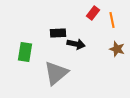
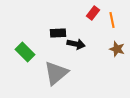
green rectangle: rotated 54 degrees counterclockwise
